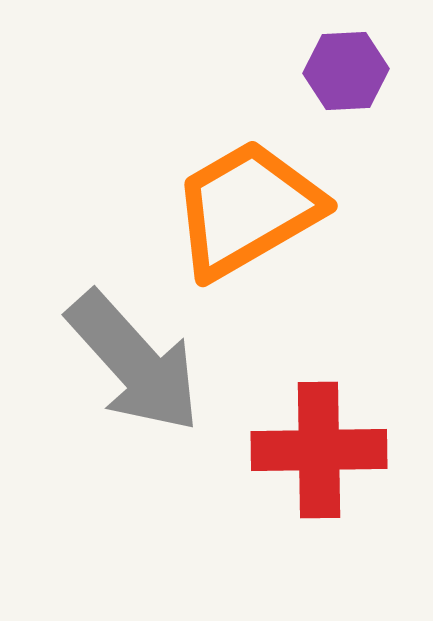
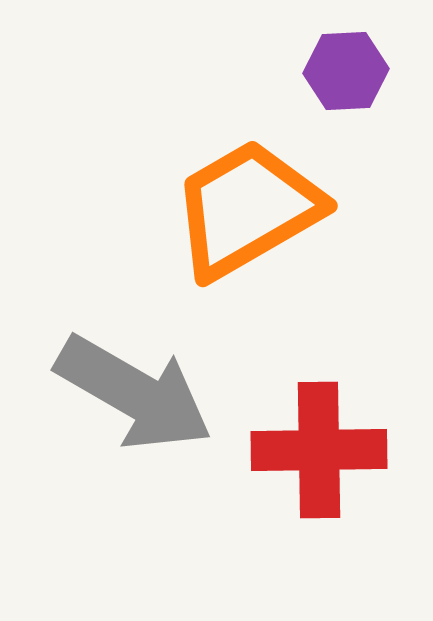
gray arrow: moved 31 px down; rotated 18 degrees counterclockwise
